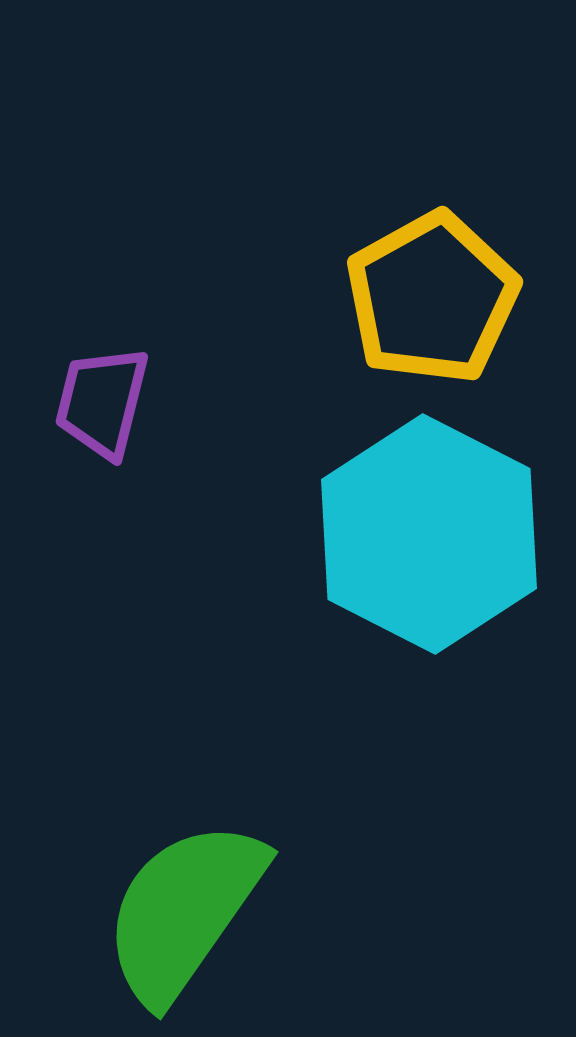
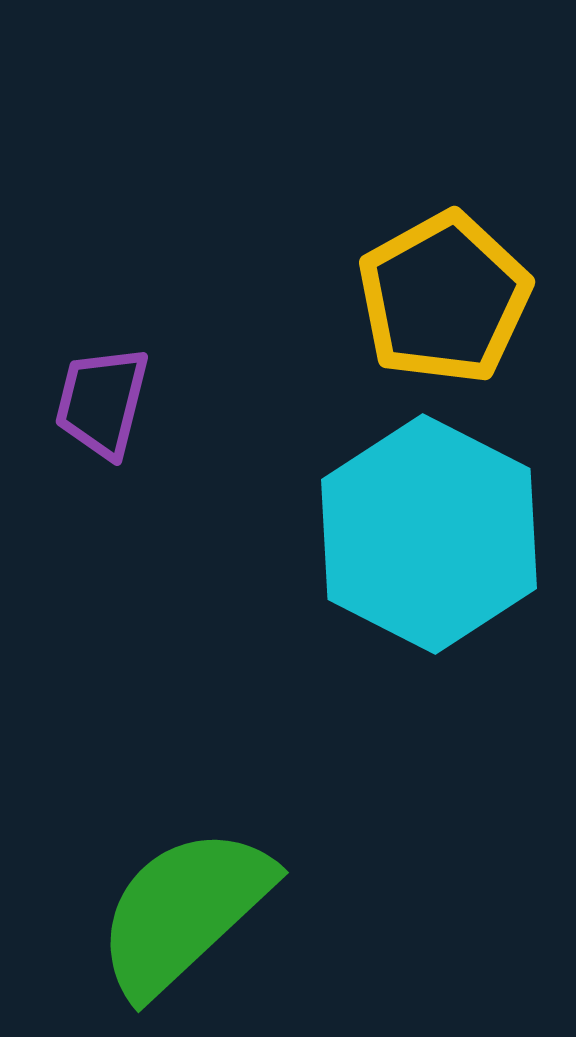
yellow pentagon: moved 12 px right
green semicircle: rotated 12 degrees clockwise
